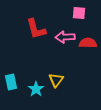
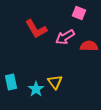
pink square: rotated 16 degrees clockwise
red L-shape: rotated 15 degrees counterclockwise
pink arrow: rotated 30 degrees counterclockwise
red semicircle: moved 1 px right, 3 px down
yellow triangle: moved 1 px left, 2 px down; rotated 14 degrees counterclockwise
